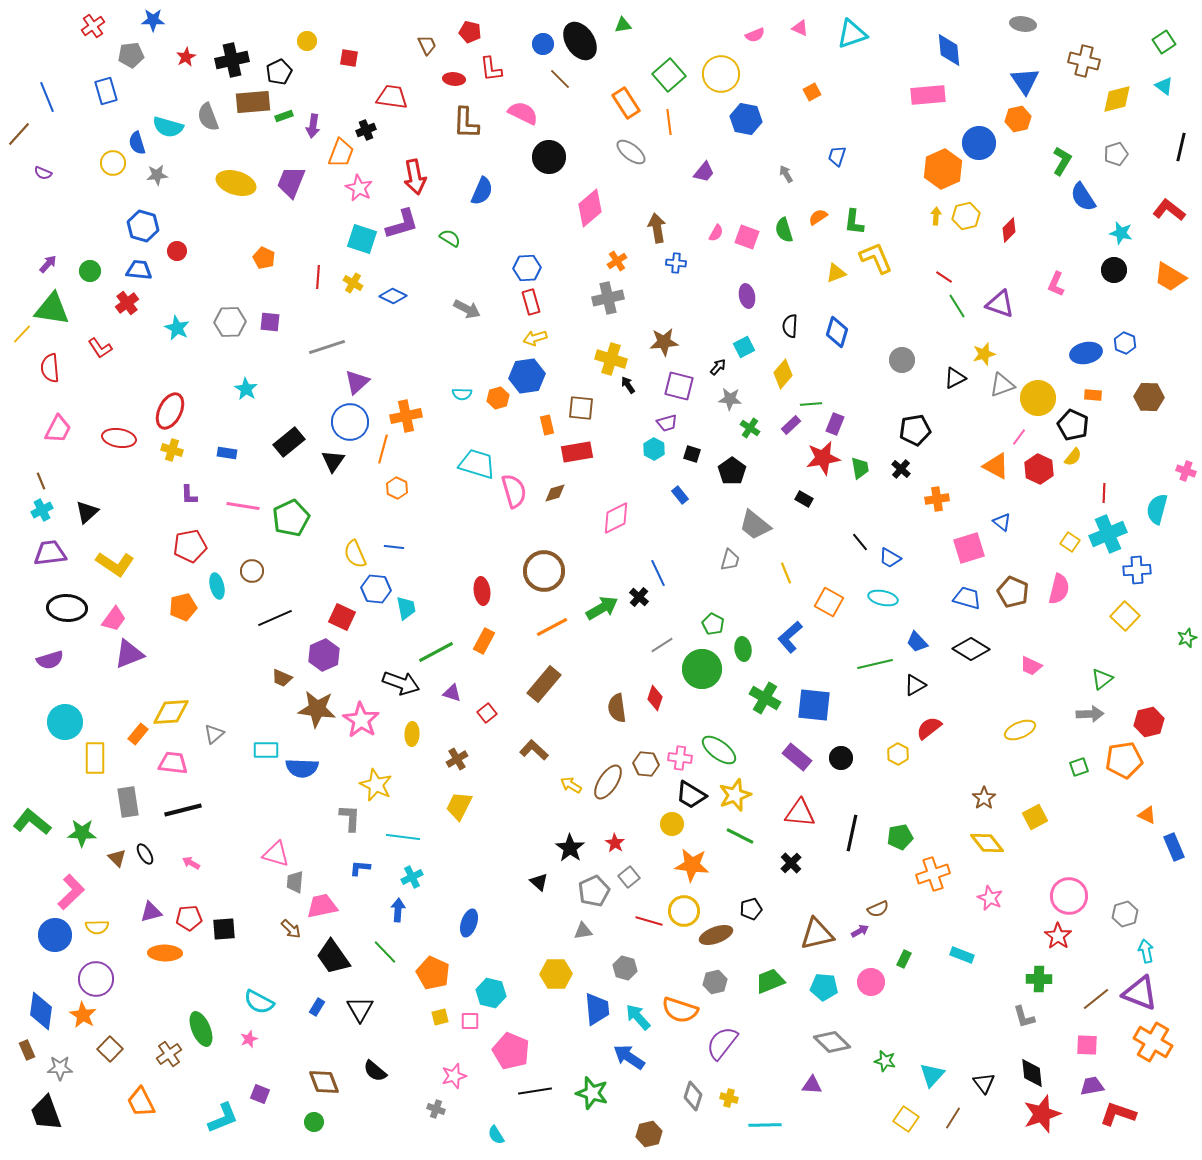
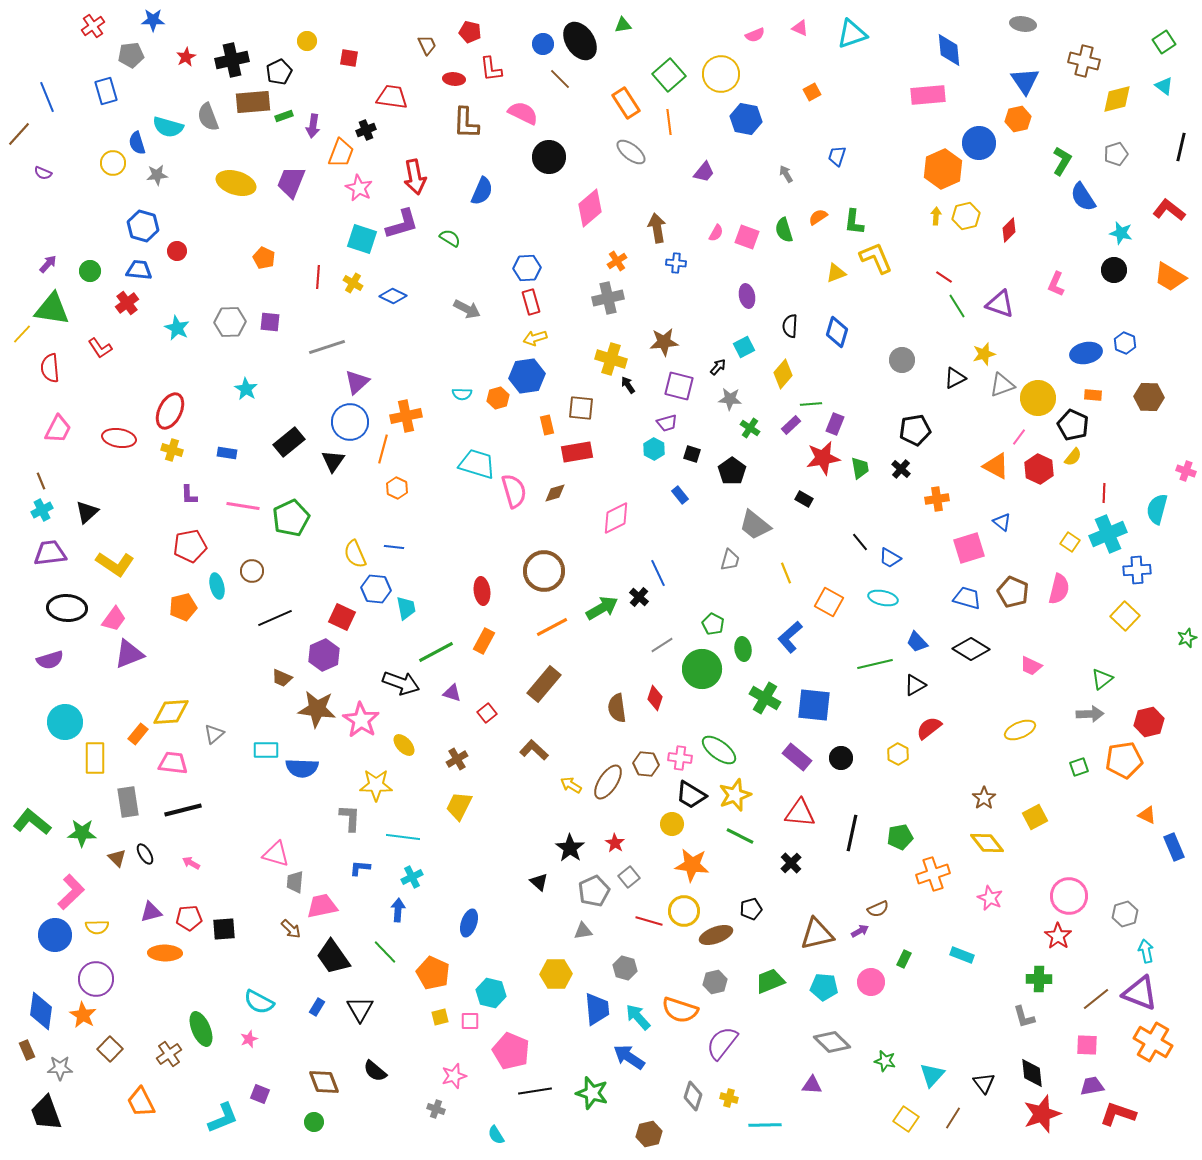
yellow ellipse at (412, 734): moved 8 px left, 11 px down; rotated 45 degrees counterclockwise
yellow star at (376, 785): rotated 24 degrees counterclockwise
